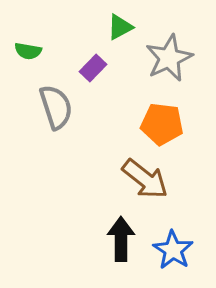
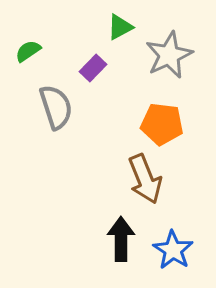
green semicircle: rotated 136 degrees clockwise
gray star: moved 3 px up
brown arrow: rotated 30 degrees clockwise
